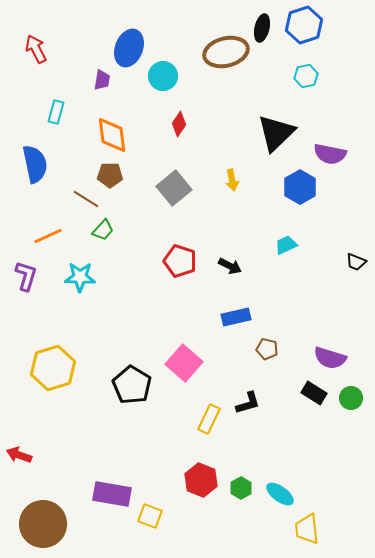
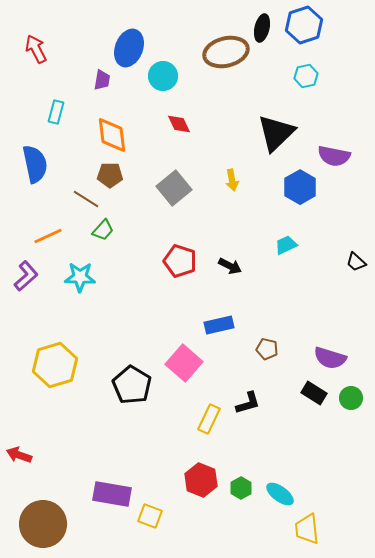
red diamond at (179, 124): rotated 60 degrees counterclockwise
purple semicircle at (330, 154): moved 4 px right, 2 px down
black trapezoid at (356, 262): rotated 20 degrees clockwise
purple L-shape at (26, 276): rotated 32 degrees clockwise
blue rectangle at (236, 317): moved 17 px left, 8 px down
yellow hexagon at (53, 368): moved 2 px right, 3 px up
